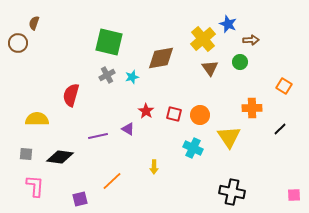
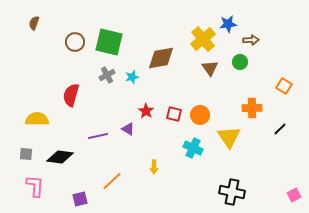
blue star: rotated 30 degrees counterclockwise
brown circle: moved 57 px right, 1 px up
pink square: rotated 24 degrees counterclockwise
